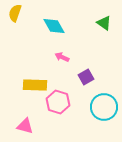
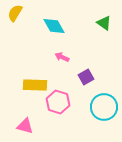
yellow semicircle: rotated 12 degrees clockwise
